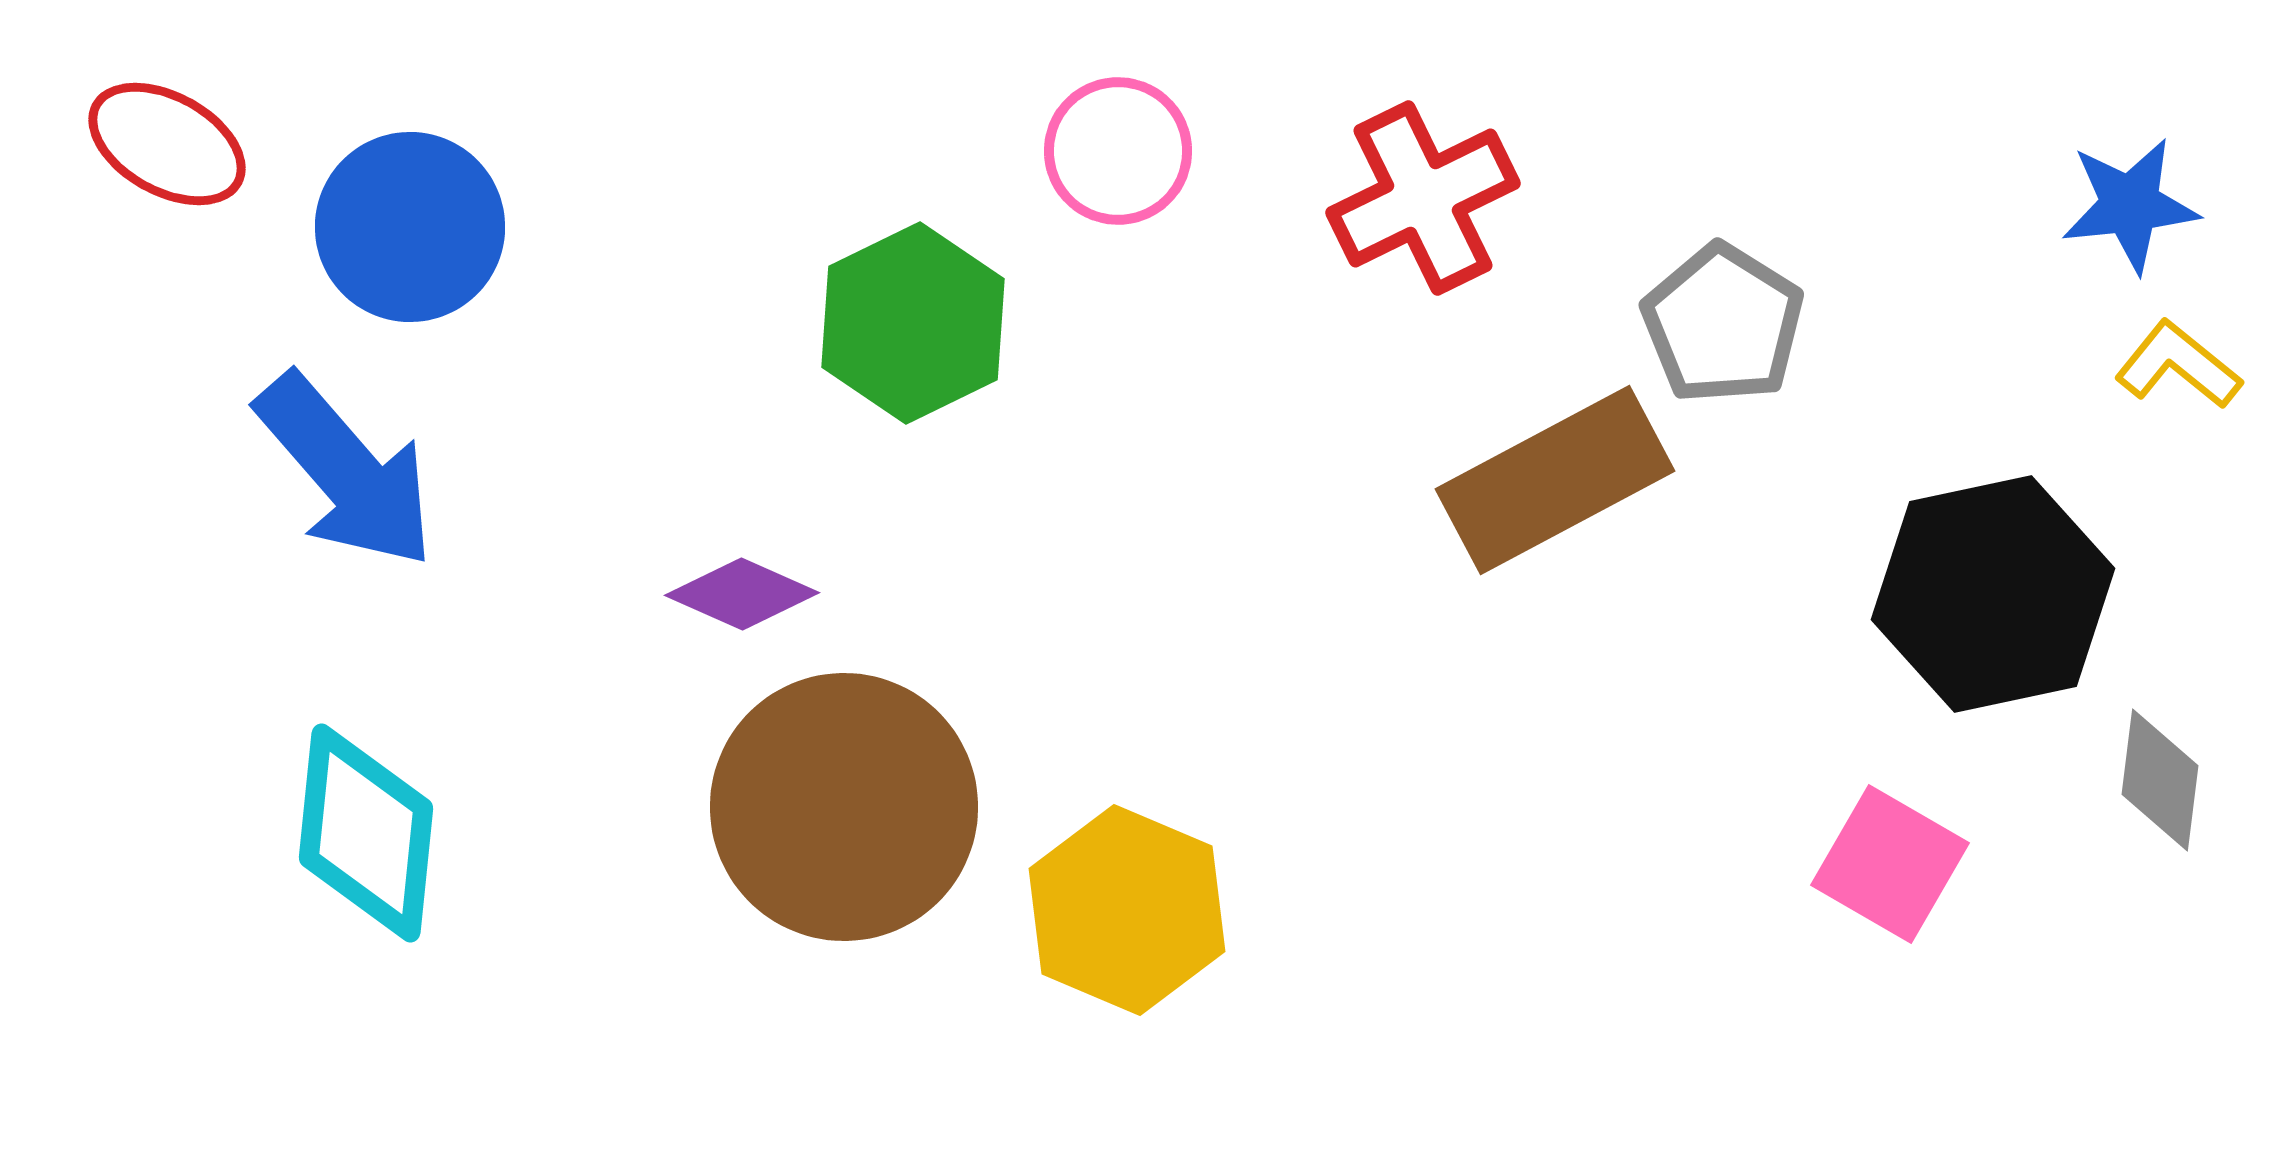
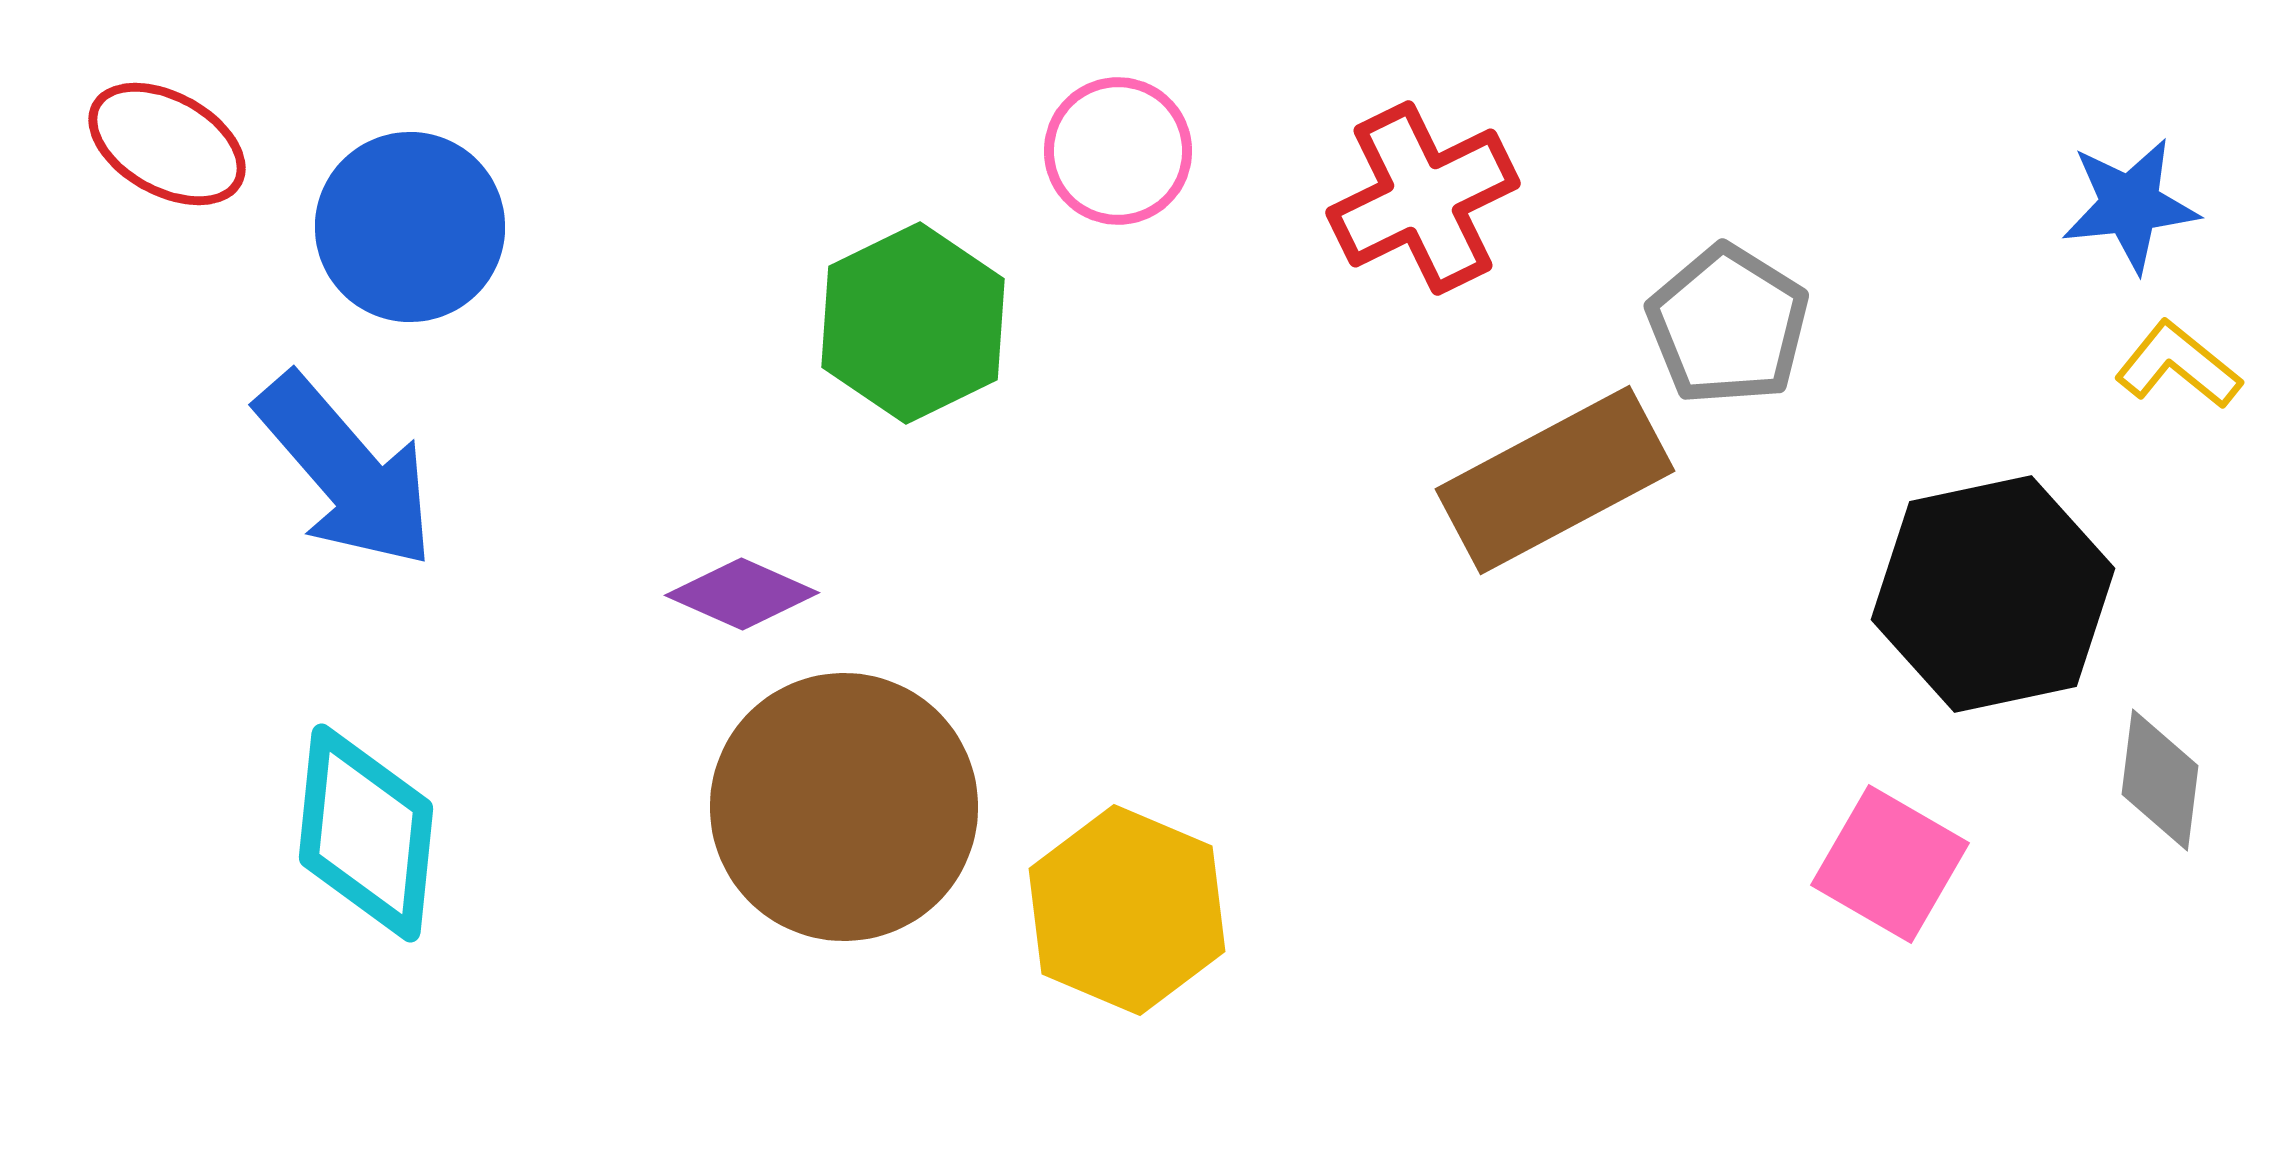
gray pentagon: moved 5 px right, 1 px down
